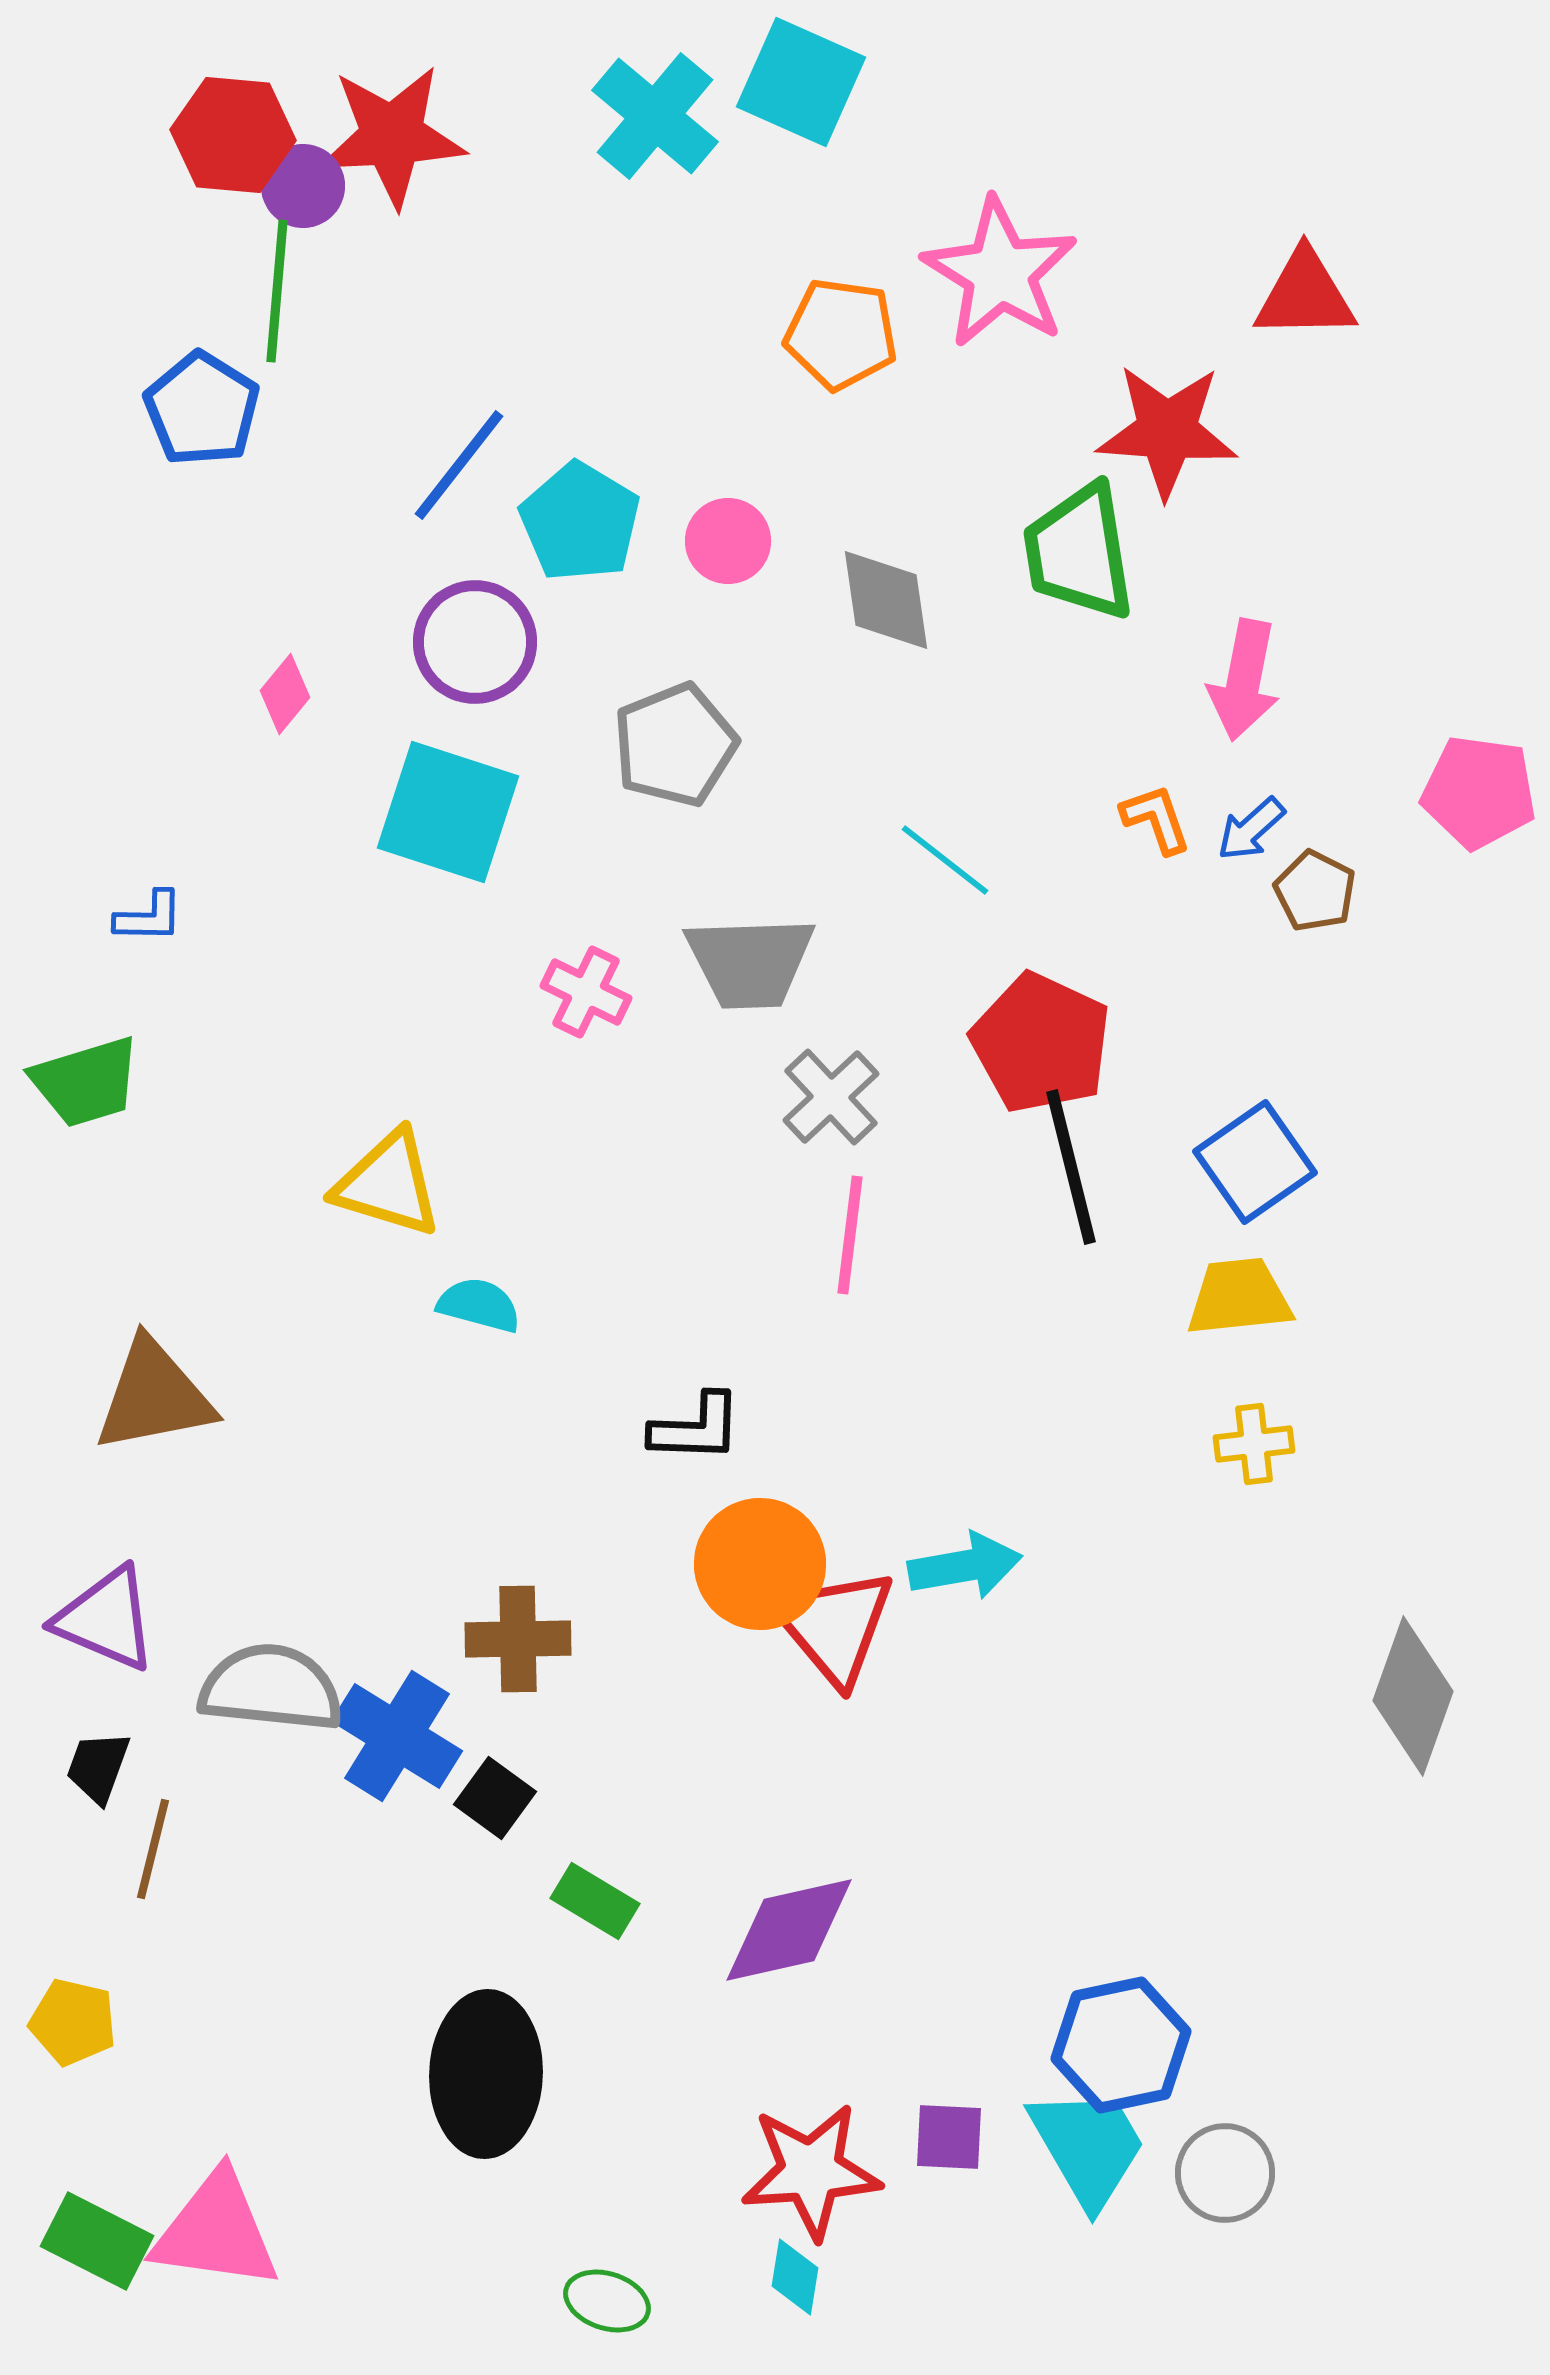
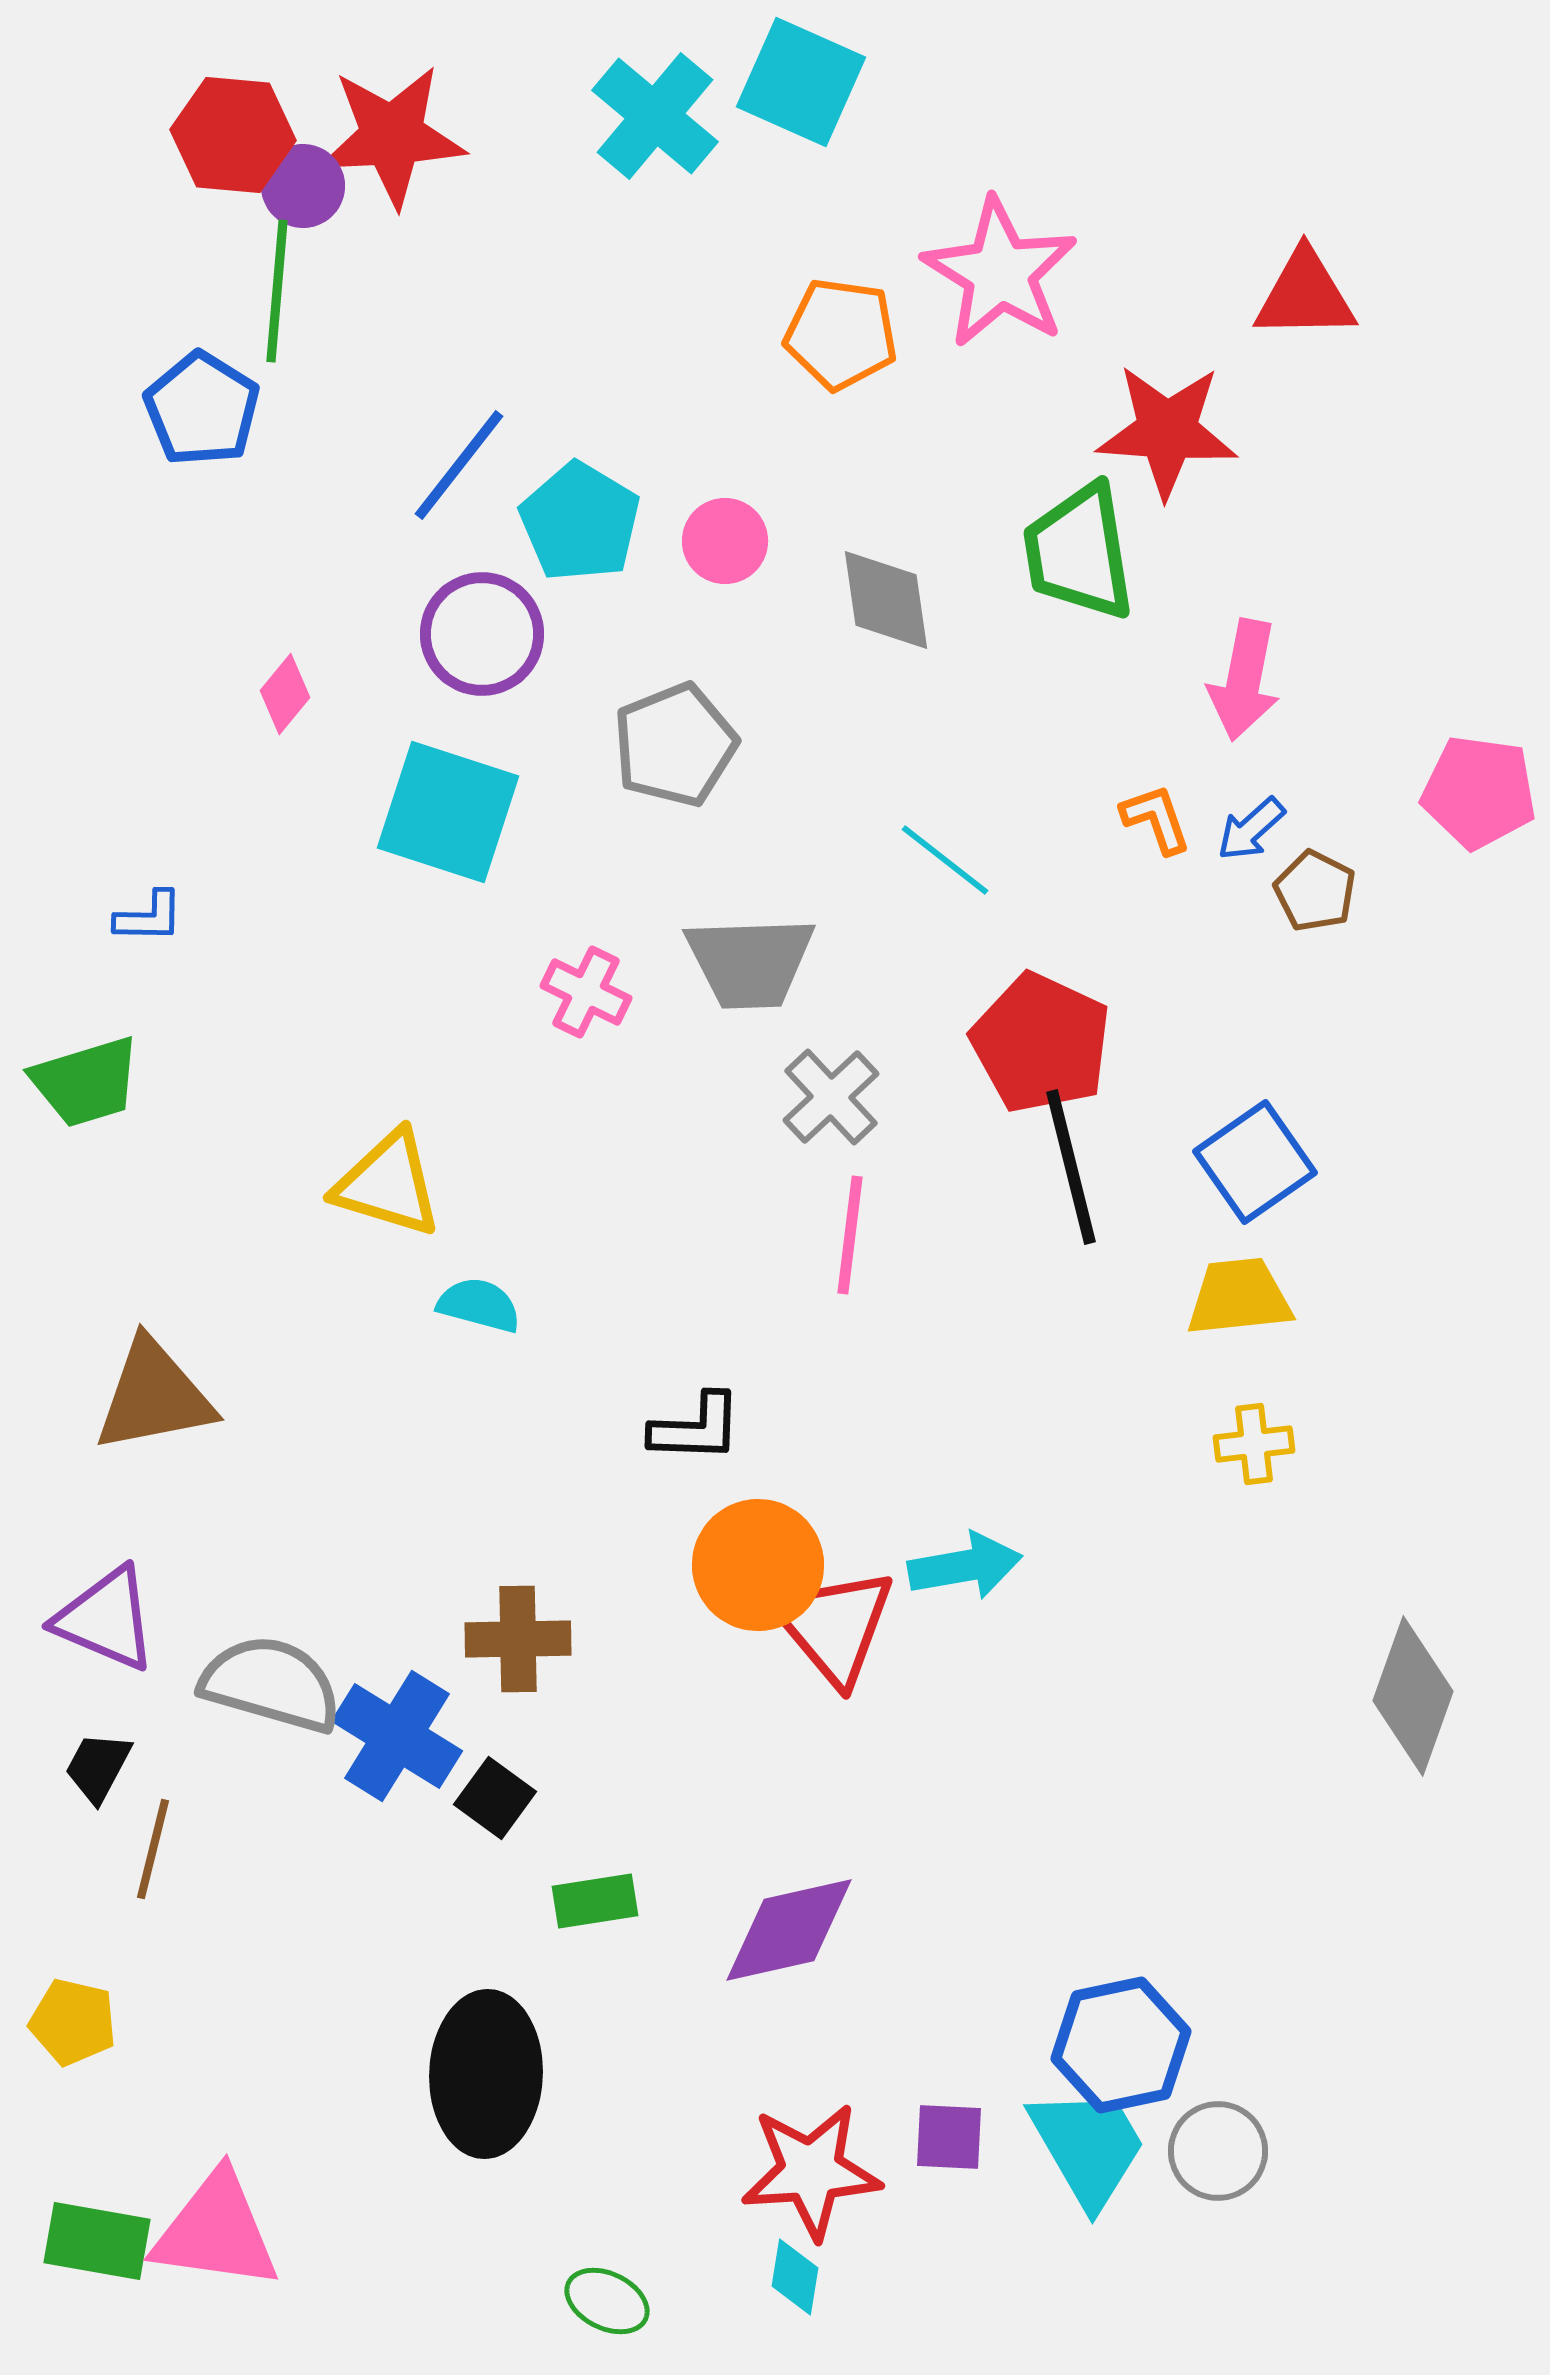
pink circle at (728, 541): moved 3 px left
purple circle at (475, 642): moved 7 px right, 8 px up
orange circle at (760, 1564): moved 2 px left, 1 px down
gray semicircle at (271, 1688): moved 4 px up; rotated 10 degrees clockwise
black trapezoid at (98, 1767): rotated 8 degrees clockwise
green rectangle at (595, 1901): rotated 40 degrees counterclockwise
gray circle at (1225, 2173): moved 7 px left, 22 px up
green rectangle at (97, 2241): rotated 17 degrees counterclockwise
green ellipse at (607, 2301): rotated 8 degrees clockwise
